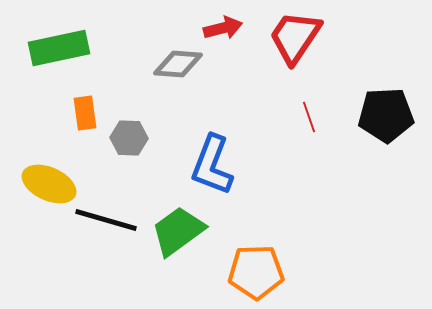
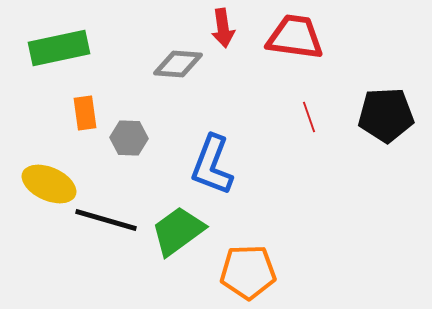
red arrow: rotated 96 degrees clockwise
red trapezoid: rotated 64 degrees clockwise
orange pentagon: moved 8 px left
